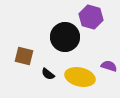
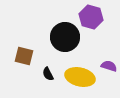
black semicircle: rotated 24 degrees clockwise
